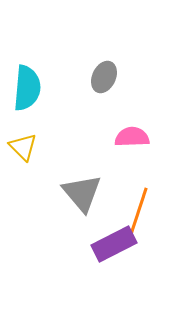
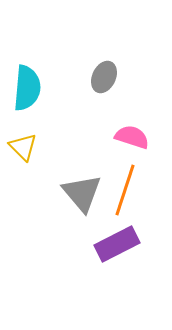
pink semicircle: rotated 20 degrees clockwise
orange line: moved 13 px left, 23 px up
purple rectangle: moved 3 px right
